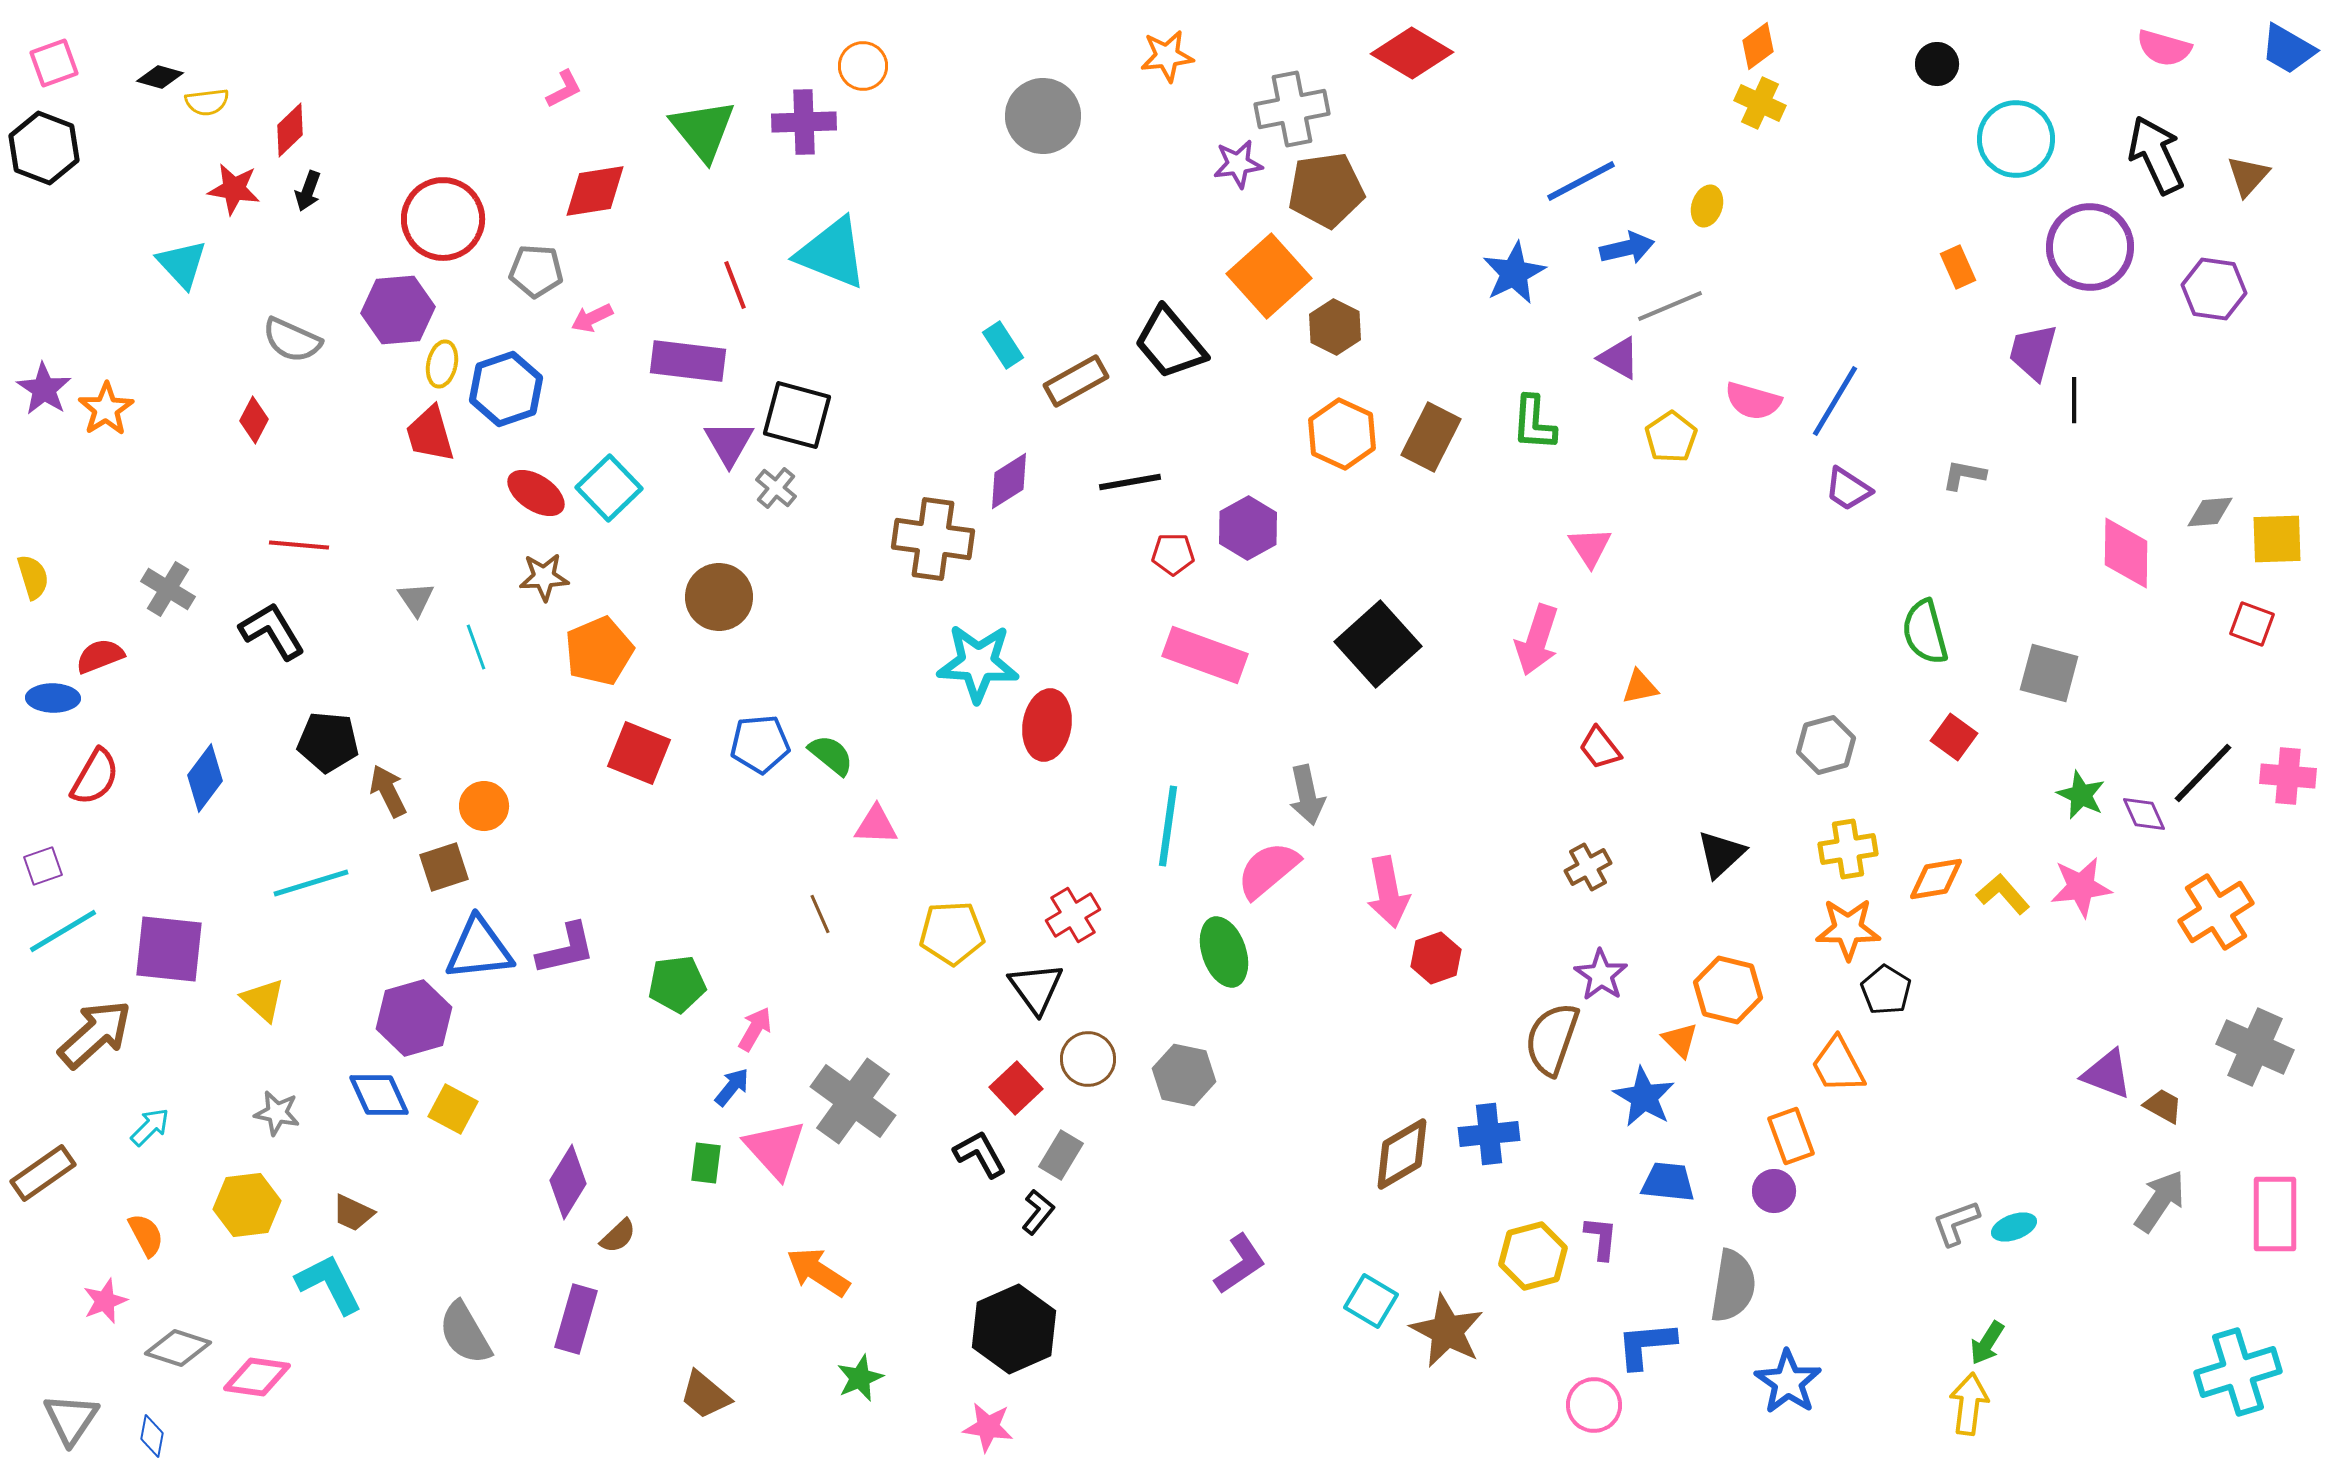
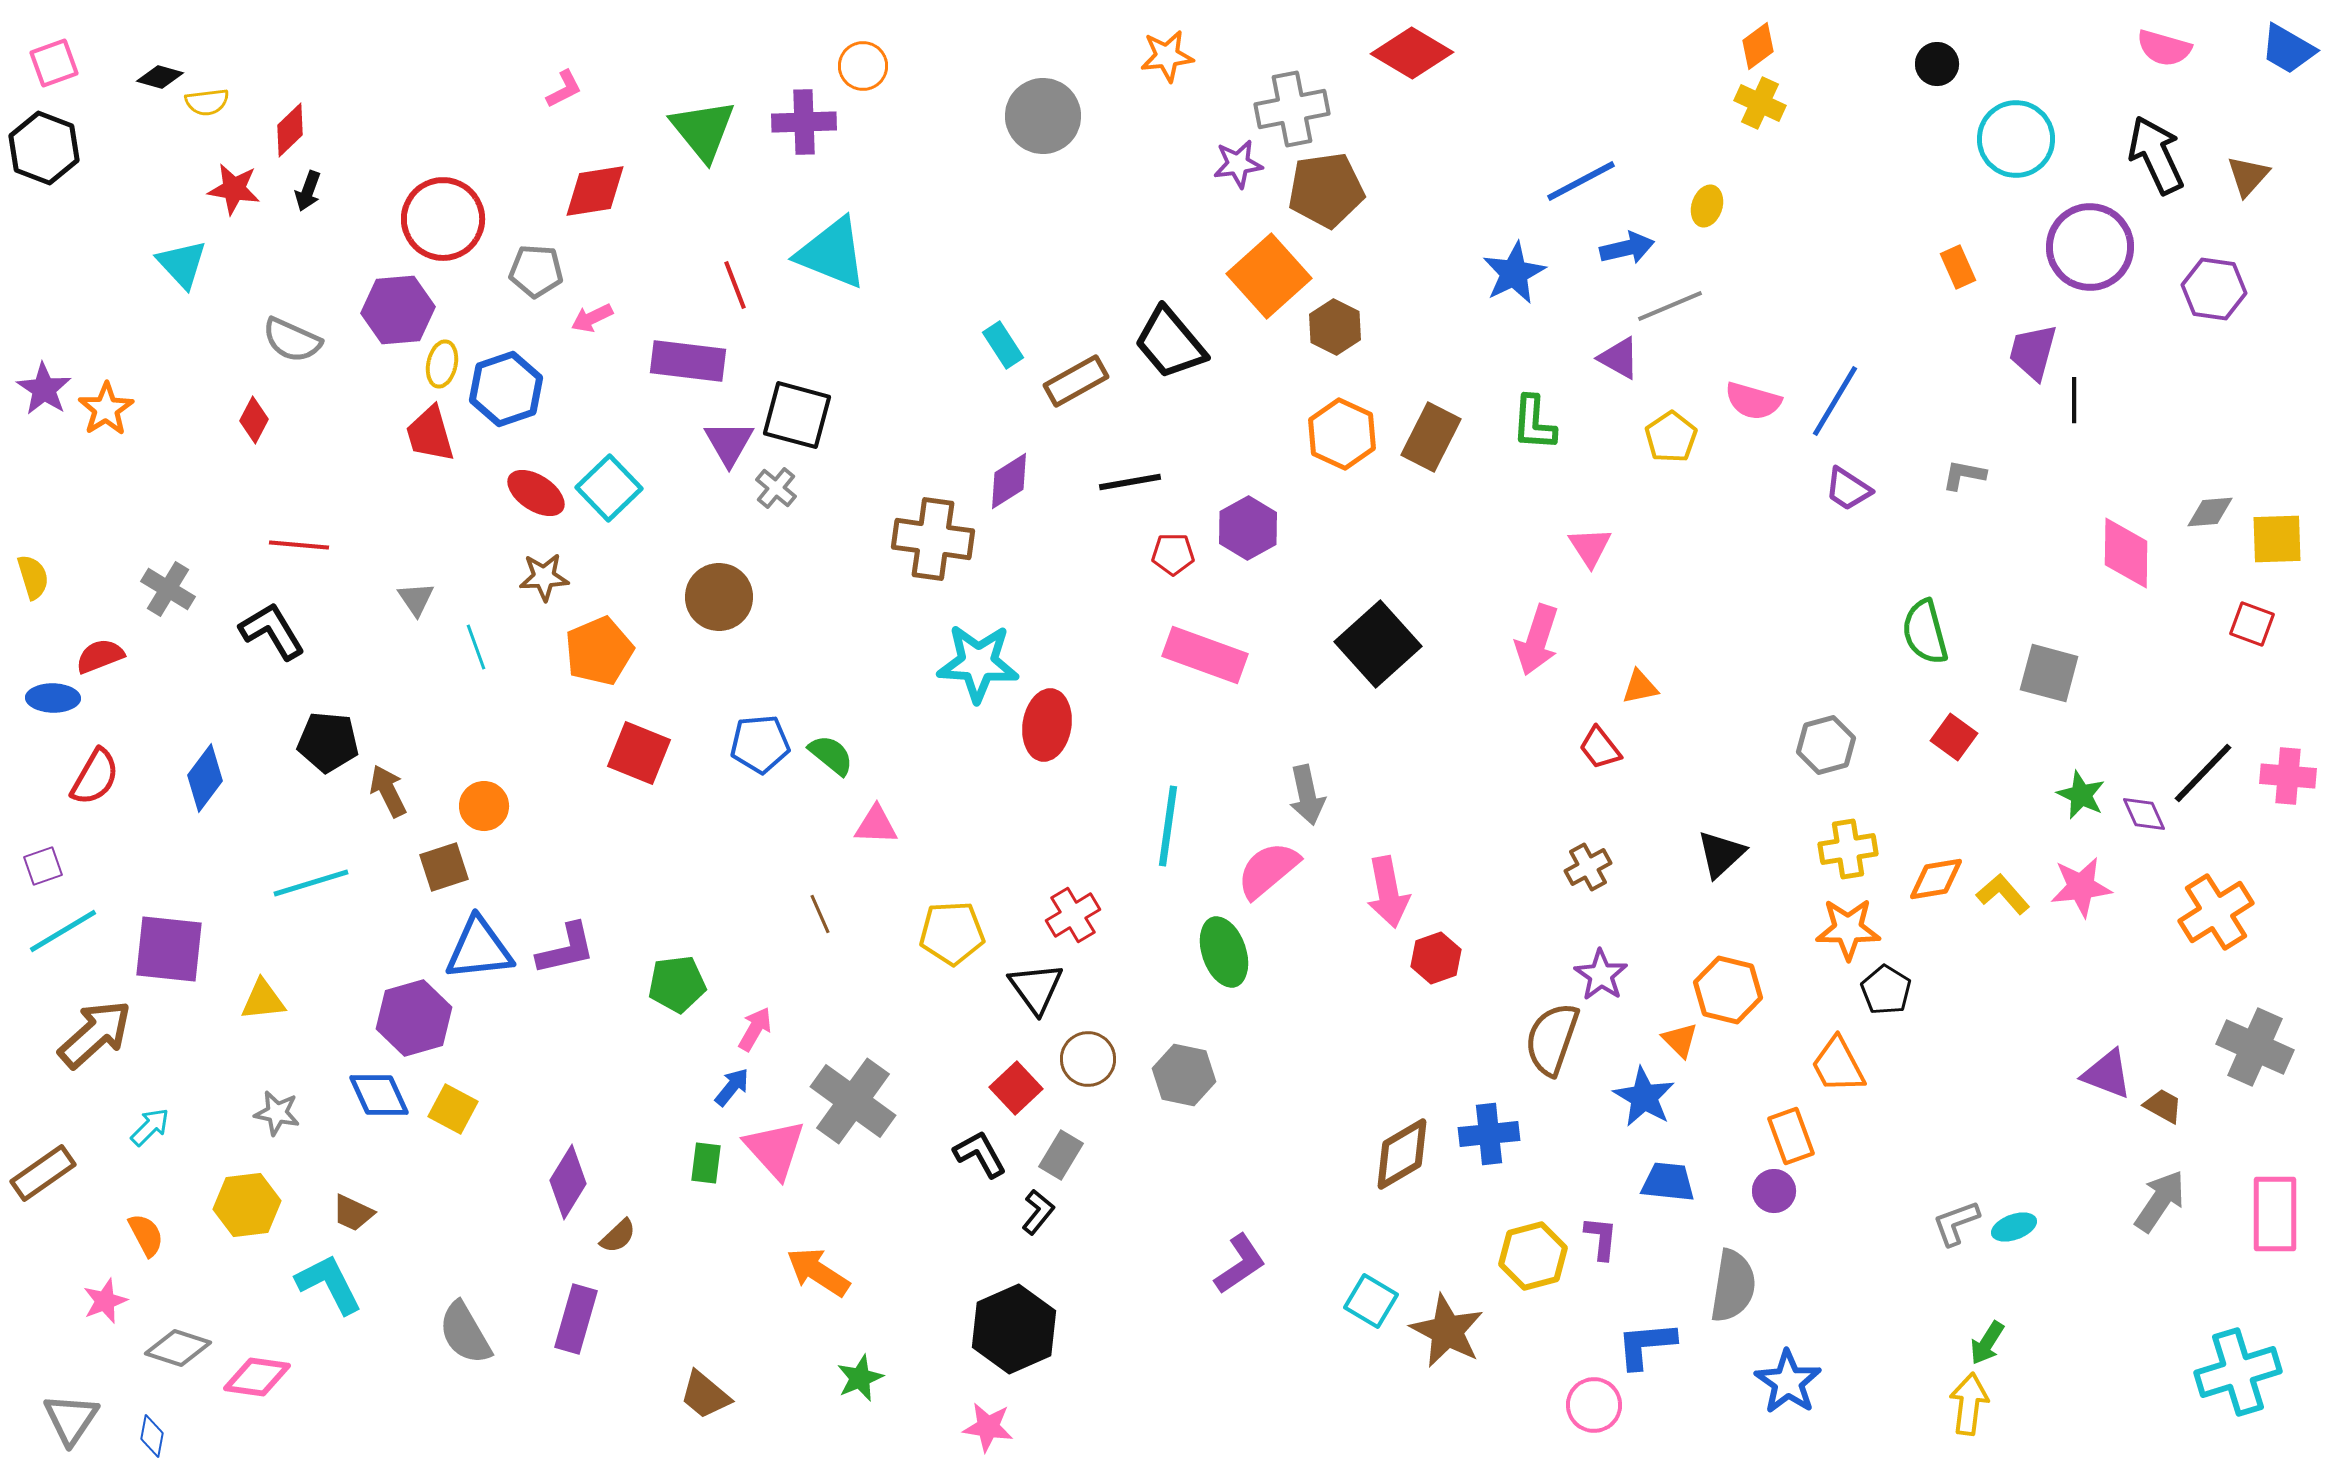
yellow triangle at (263, 1000): rotated 48 degrees counterclockwise
